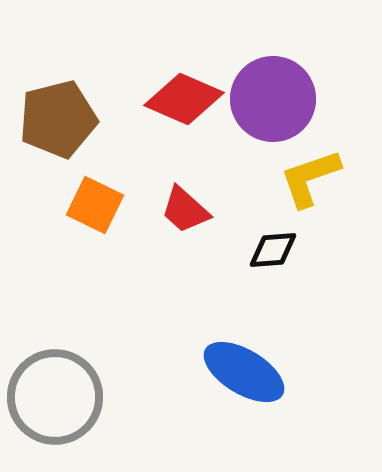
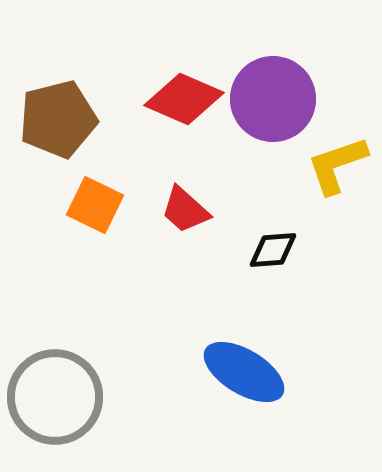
yellow L-shape: moved 27 px right, 13 px up
